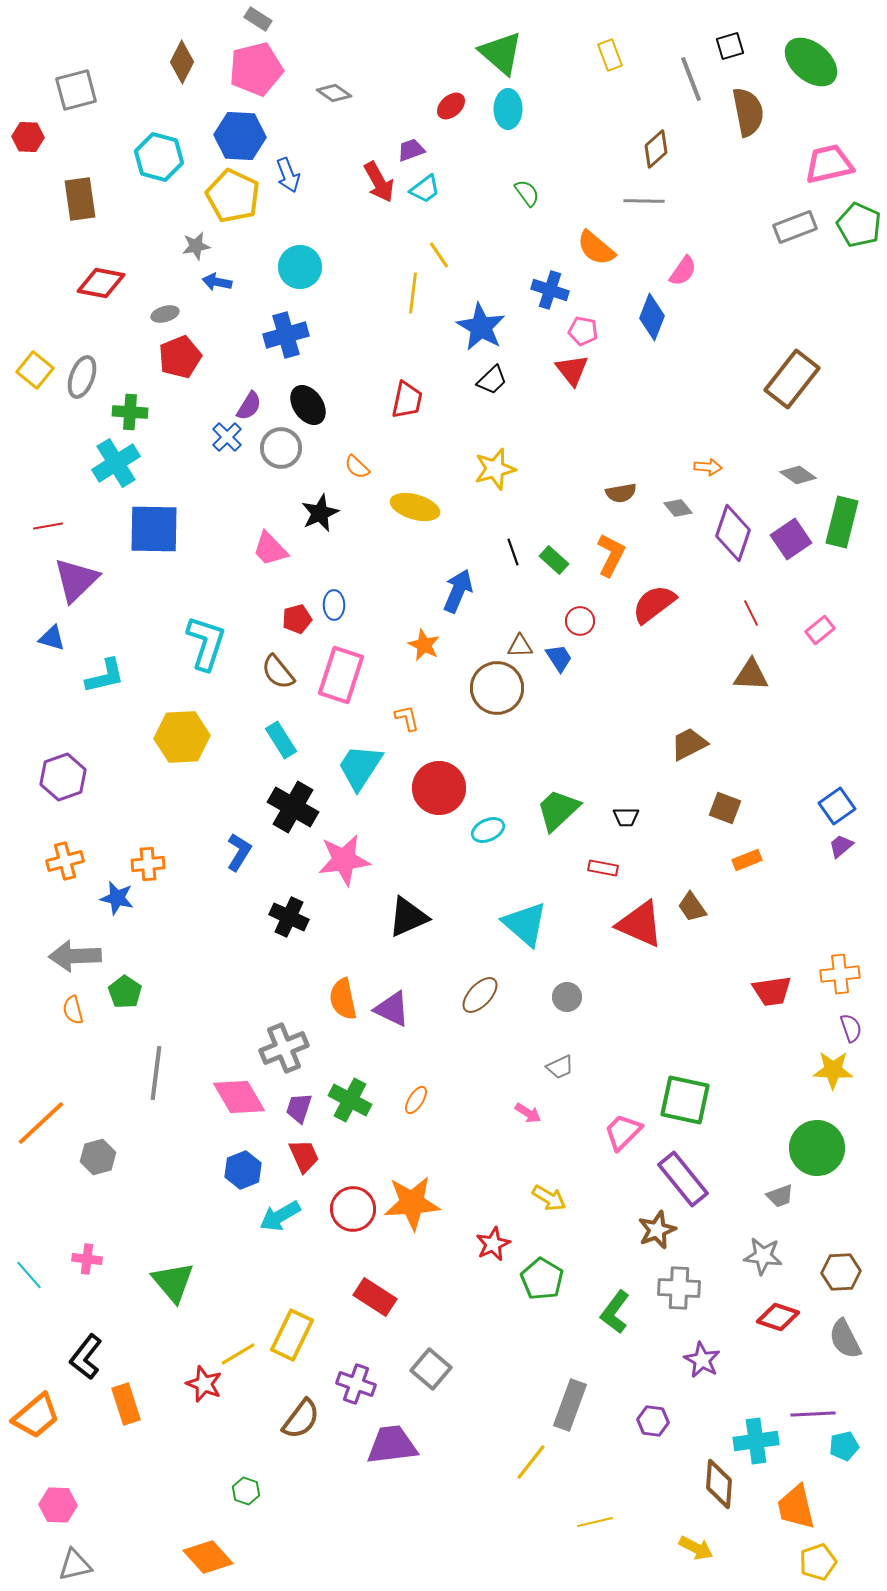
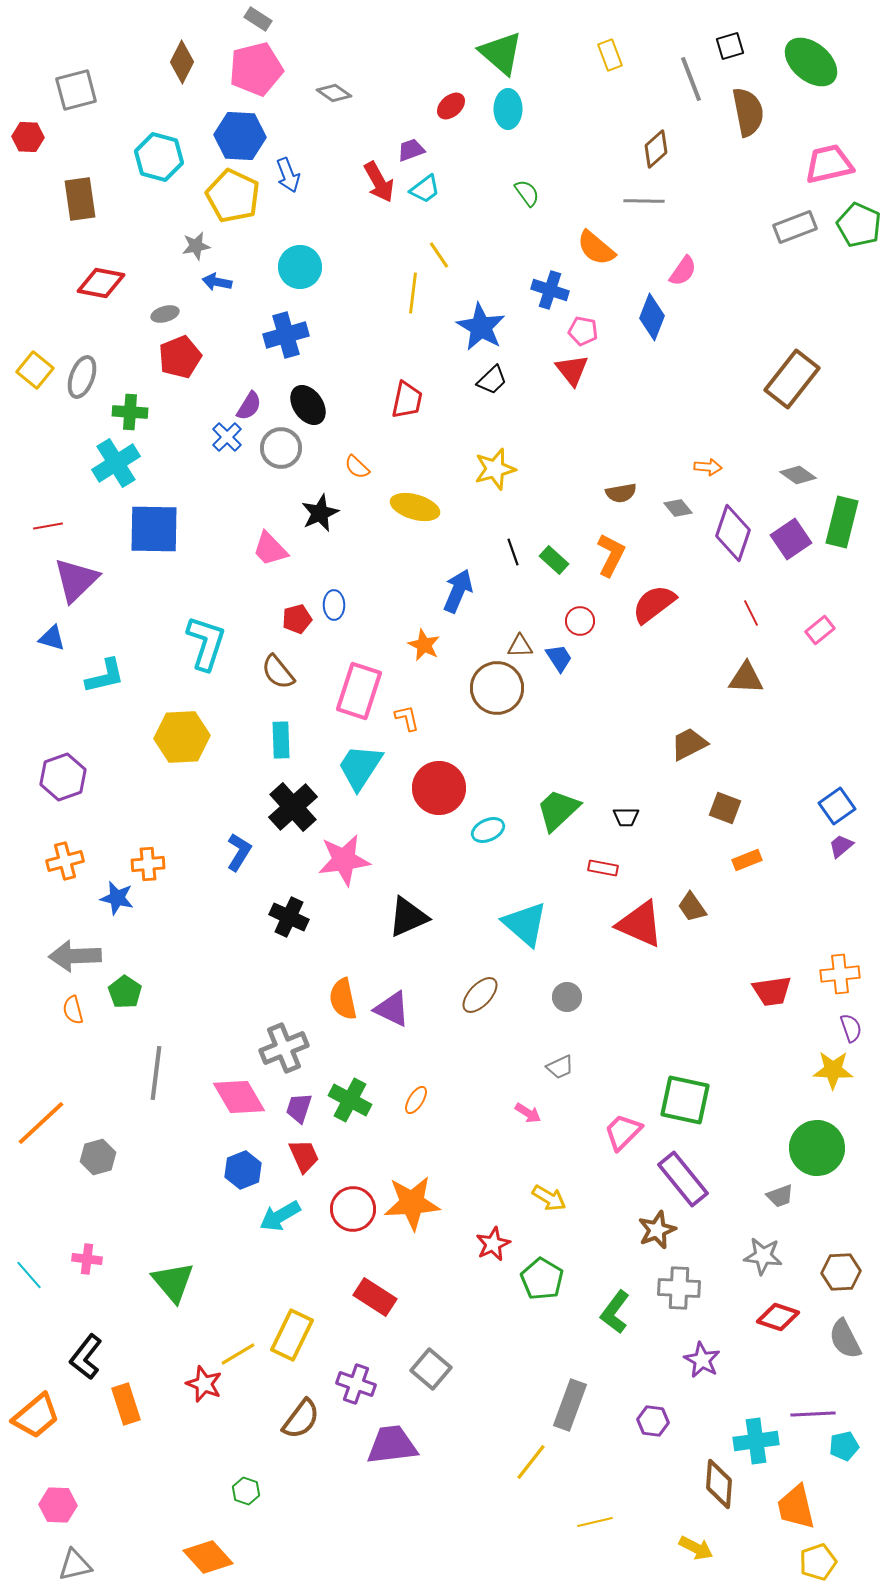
pink rectangle at (341, 675): moved 18 px right, 16 px down
brown triangle at (751, 675): moved 5 px left, 3 px down
cyan rectangle at (281, 740): rotated 30 degrees clockwise
black cross at (293, 807): rotated 18 degrees clockwise
